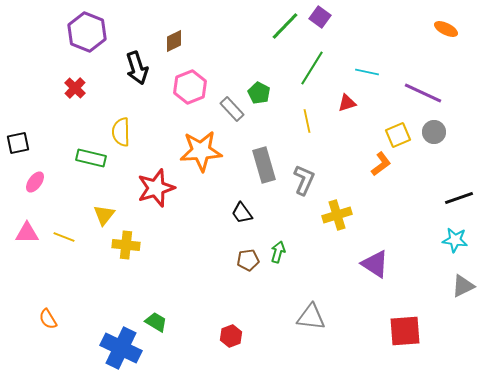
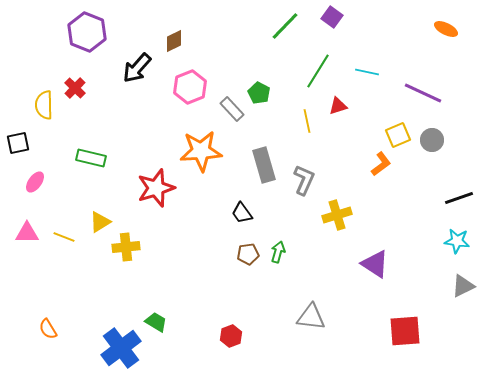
purple square at (320, 17): moved 12 px right
black arrow at (137, 68): rotated 60 degrees clockwise
green line at (312, 68): moved 6 px right, 3 px down
red triangle at (347, 103): moved 9 px left, 3 px down
yellow semicircle at (121, 132): moved 77 px left, 27 px up
gray circle at (434, 132): moved 2 px left, 8 px down
yellow triangle at (104, 215): moved 4 px left, 7 px down; rotated 20 degrees clockwise
cyan star at (455, 240): moved 2 px right, 1 px down
yellow cross at (126, 245): moved 2 px down; rotated 12 degrees counterclockwise
brown pentagon at (248, 260): moved 6 px up
orange semicircle at (48, 319): moved 10 px down
blue cross at (121, 348): rotated 27 degrees clockwise
